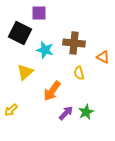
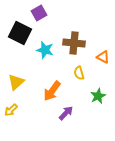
purple square: rotated 28 degrees counterclockwise
yellow triangle: moved 9 px left, 10 px down
green star: moved 12 px right, 16 px up
